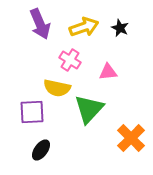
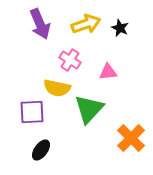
yellow arrow: moved 2 px right, 3 px up
